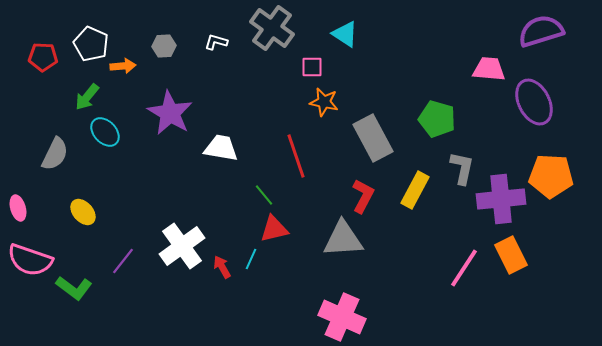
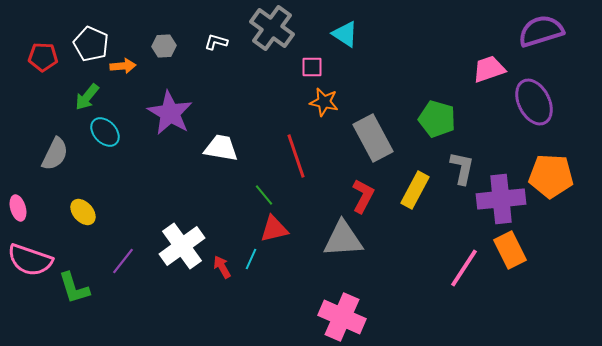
pink trapezoid: rotated 24 degrees counterclockwise
orange rectangle: moved 1 px left, 5 px up
green L-shape: rotated 36 degrees clockwise
